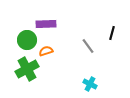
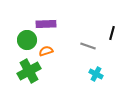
gray line: rotated 35 degrees counterclockwise
green cross: moved 2 px right, 2 px down
cyan cross: moved 6 px right, 10 px up
